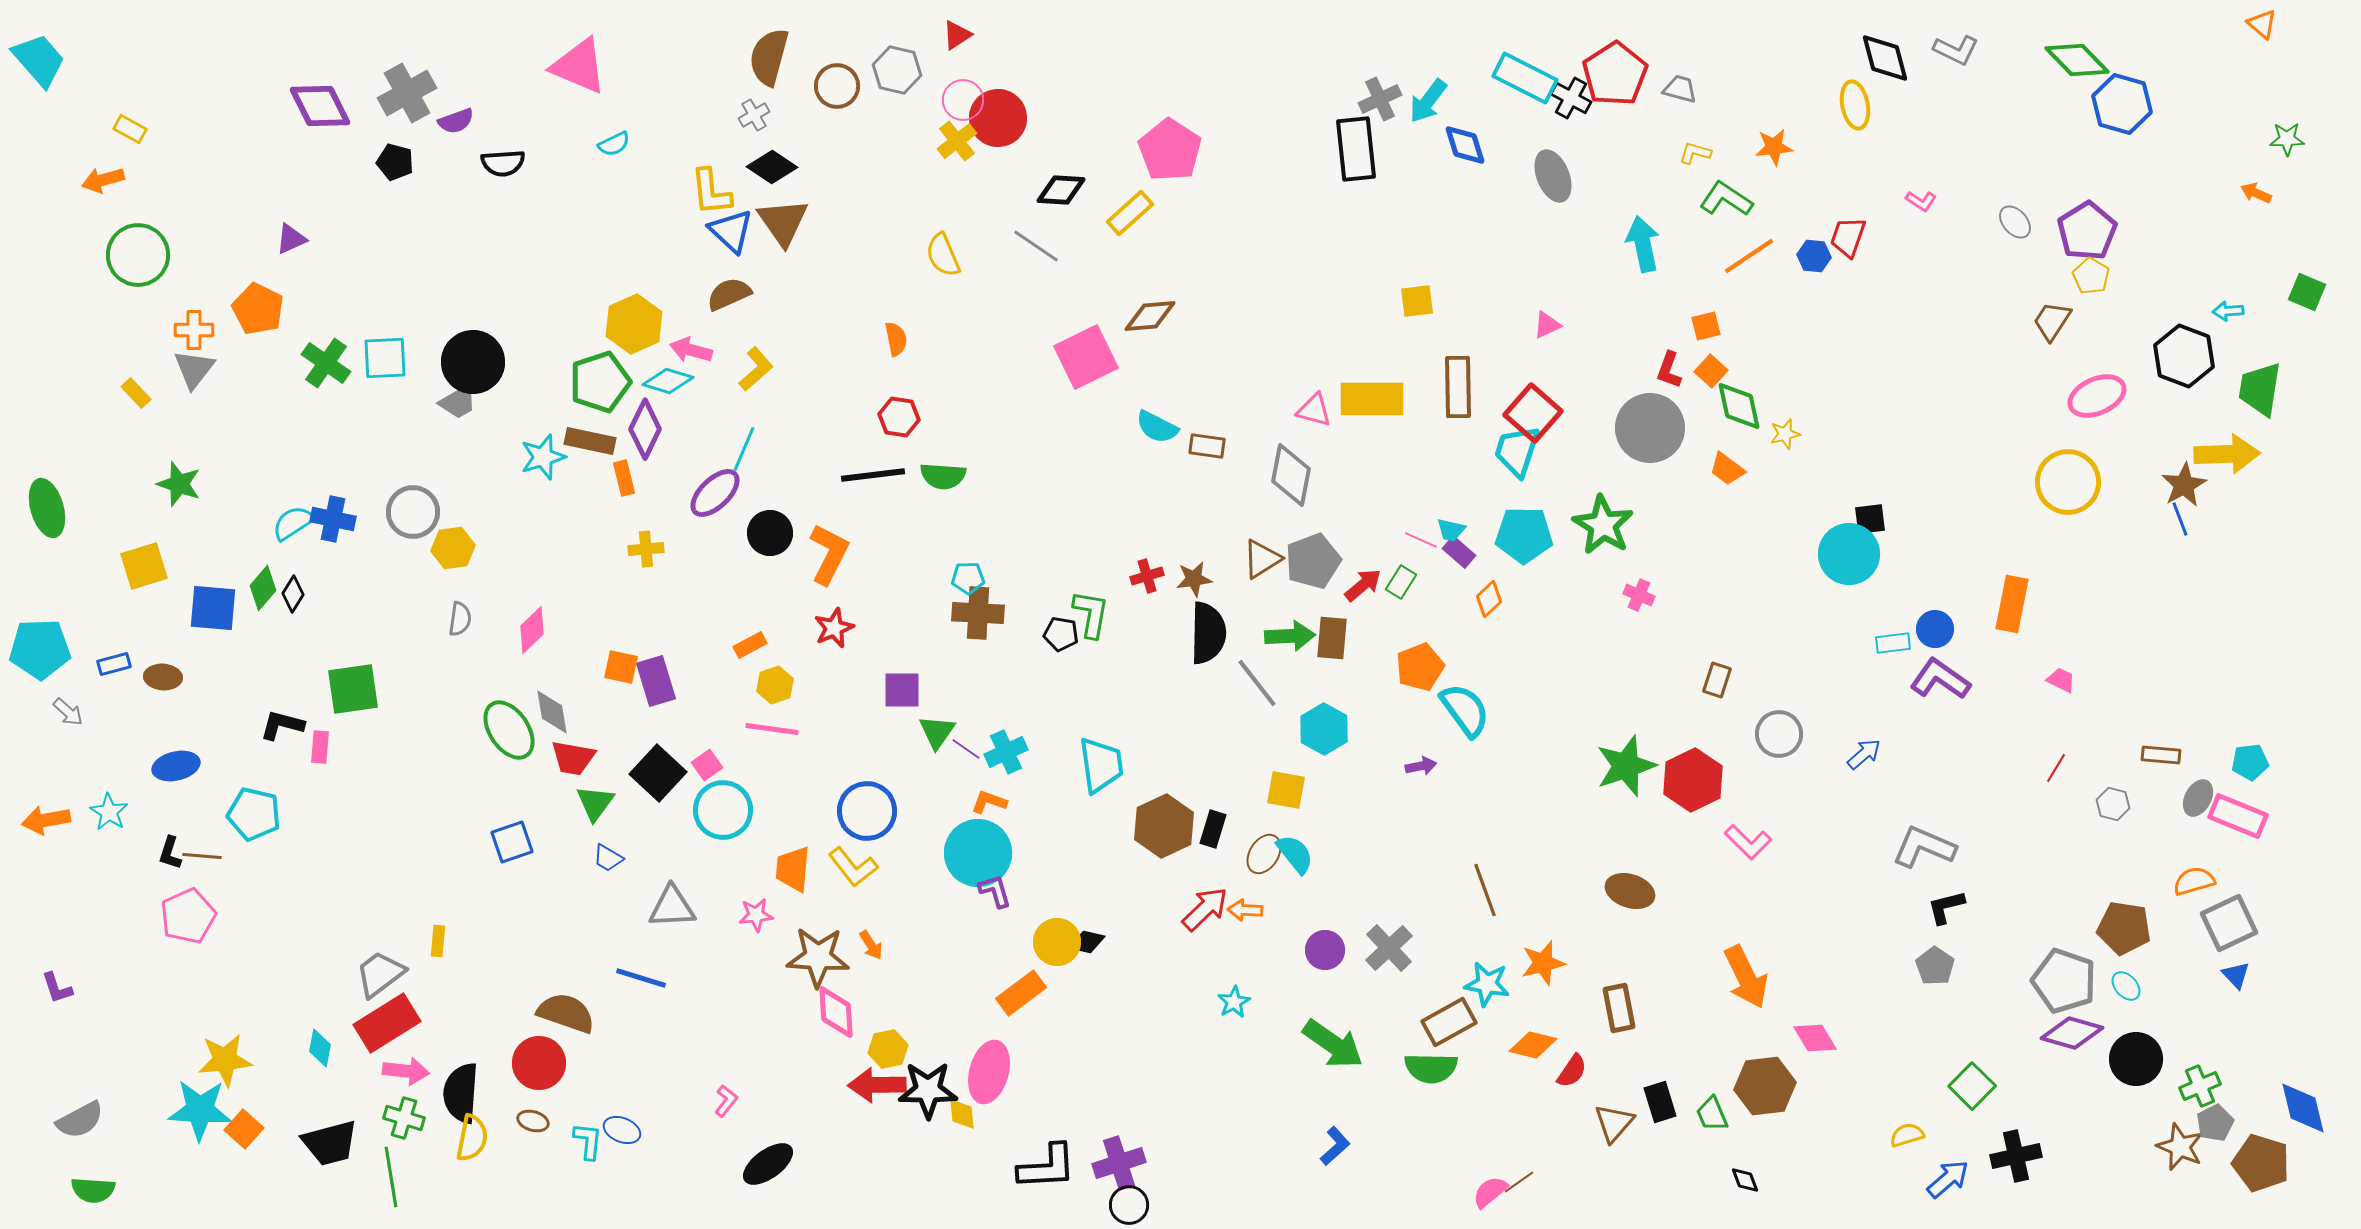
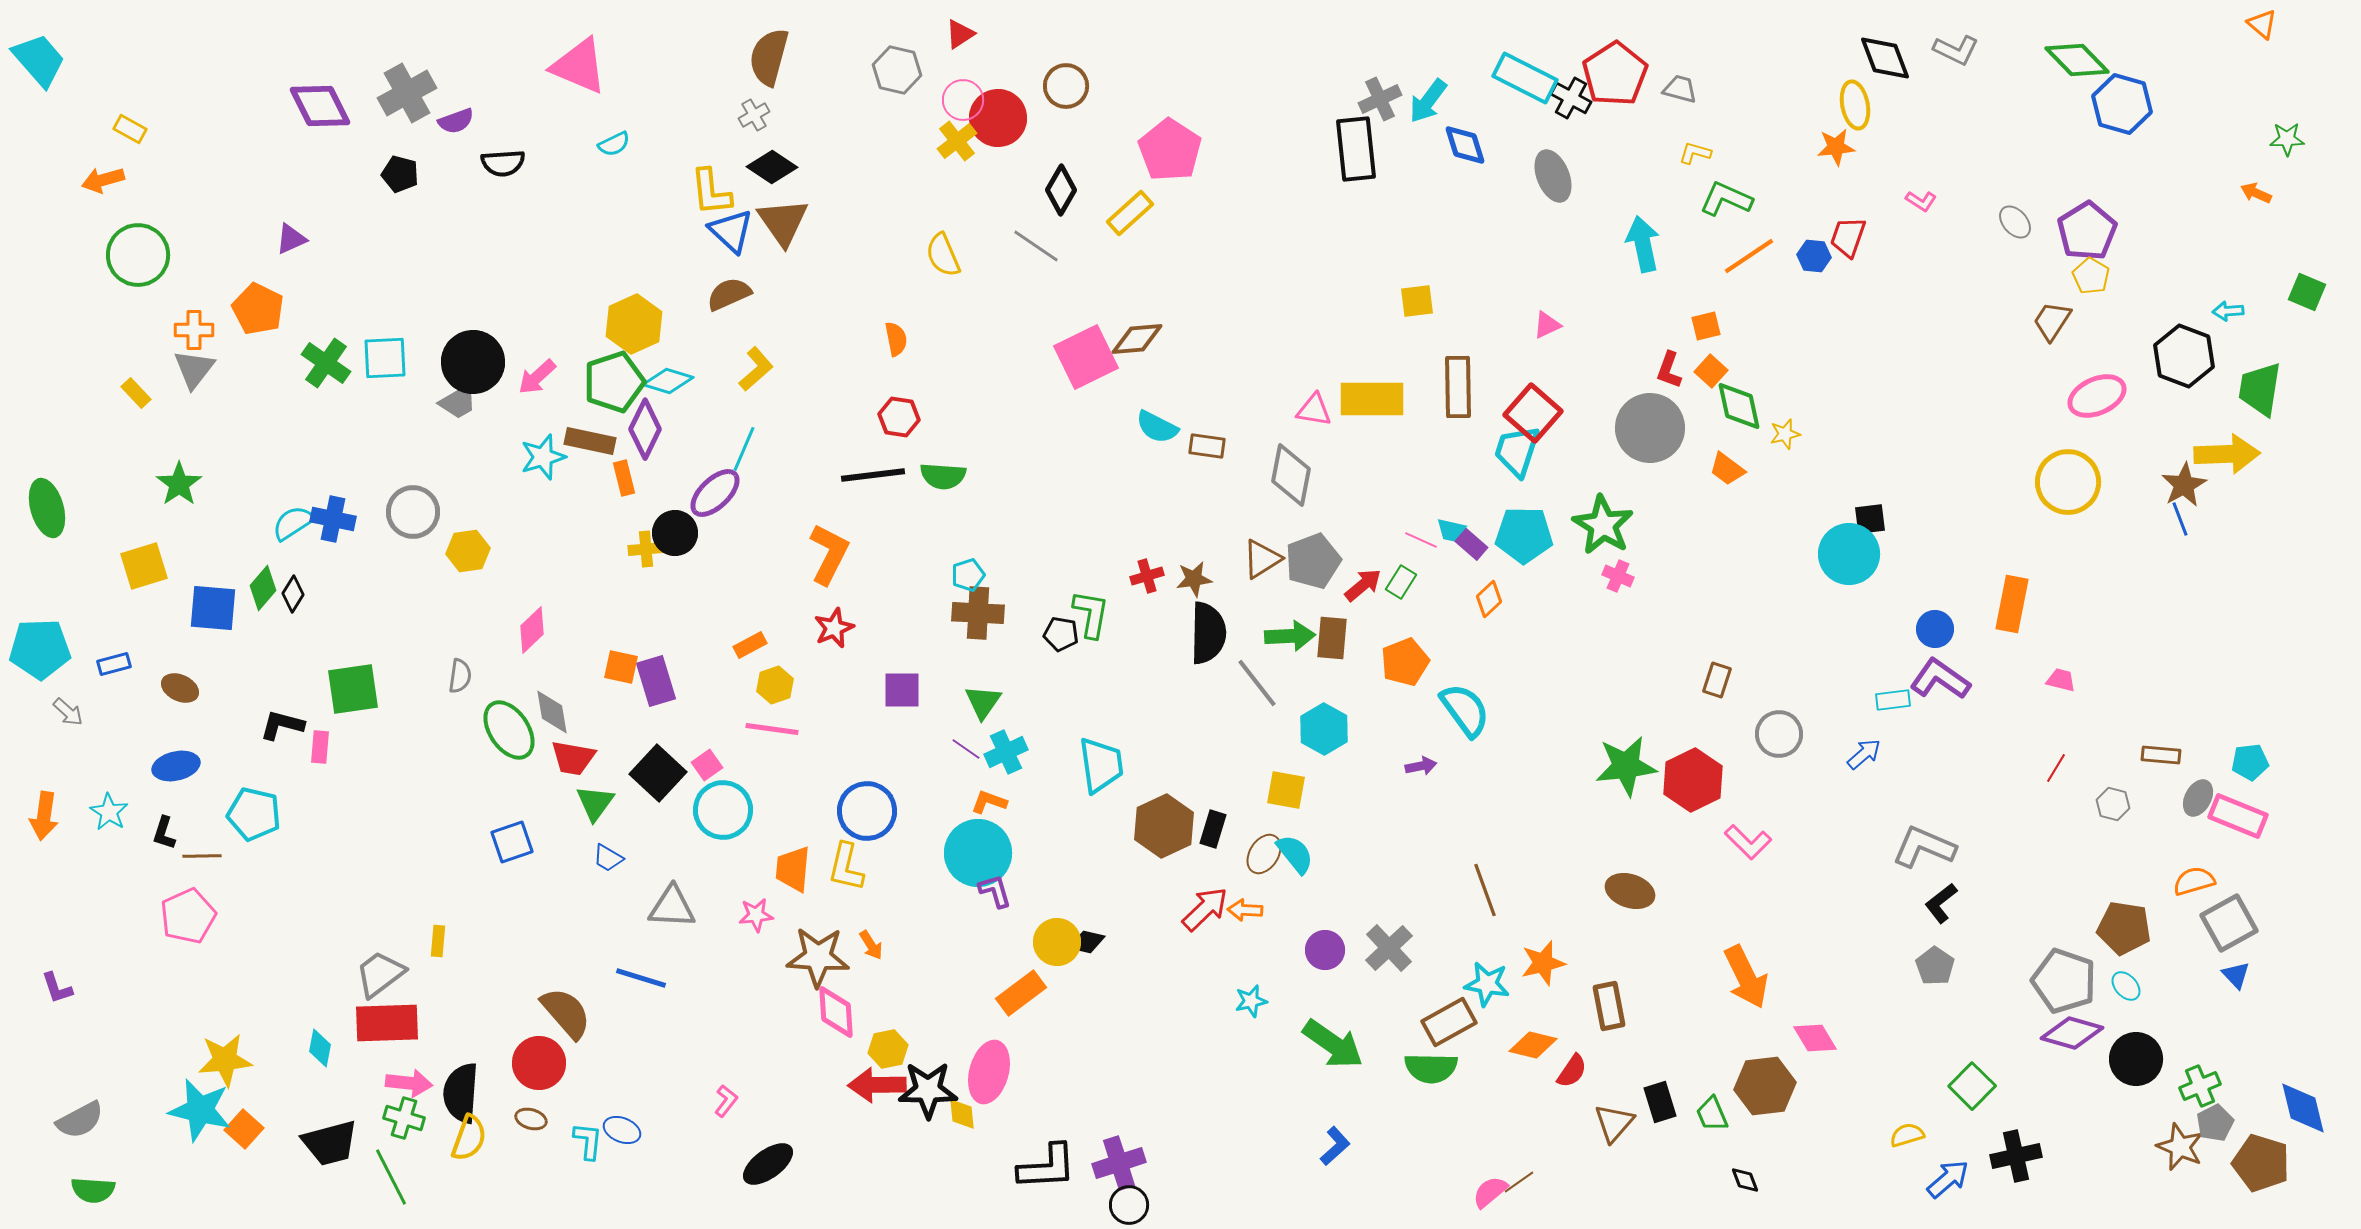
red triangle at (957, 35): moved 3 px right, 1 px up
black diamond at (1885, 58): rotated 6 degrees counterclockwise
brown circle at (837, 86): moved 229 px right
orange star at (1774, 147): moved 62 px right
black pentagon at (395, 162): moved 5 px right, 12 px down
black diamond at (1061, 190): rotated 63 degrees counterclockwise
green L-shape at (1726, 199): rotated 10 degrees counterclockwise
brown diamond at (1150, 316): moved 13 px left, 23 px down
pink arrow at (691, 350): moved 154 px left, 27 px down; rotated 57 degrees counterclockwise
green pentagon at (600, 382): moved 14 px right
pink triangle at (1314, 410): rotated 6 degrees counterclockwise
green star at (179, 484): rotated 18 degrees clockwise
black circle at (770, 533): moved 95 px left
yellow hexagon at (453, 548): moved 15 px right, 3 px down
purple rectangle at (1459, 552): moved 12 px right, 8 px up
cyan pentagon at (968, 578): moved 3 px up; rotated 16 degrees counterclockwise
pink cross at (1639, 595): moved 21 px left, 19 px up
gray semicircle at (460, 619): moved 57 px down
cyan rectangle at (1893, 643): moved 57 px down
orange pentagon at (1420, 667): moved 15 px left, 5 px up
brown ellipse at (163, 677): moved 17 px right, 11 px down; rotated 21 degrees clockwise
pink trapezoid at (2061, 680): rotated 12 degrees counterclockwise
green triangle at (937, 732): moved 46 px right, 30 px up
green star at (1626, 766): rotated 12 degrees clockwise
orange arrow at (46, 820): moved 2 px left, 4 px up; rotated 72 degrees counterclockwise
black L-shape at (170, 853): moved 6 px left, 20 px up
brown line at (202, 856): rotated 6 degrees counterclockwise
yellow L-shape at (853, 867): moved 7 px left; rotated 51 degrees clockwise
gray triangle at (672, 907): rotated 6 degrees clockwise
black L-shape at (1946, 907): moved 5 px left, 4 px up; rotated 24 degrees counterclockwise
gray square at (2229, 923): rotated 4 degrees counterclockwise
cyan star at (1234, 1002): moved 17 px right, 1 px up; rotated 16 degrees clockwise
brown rectangle at (1619, 1008): moved 10 px left, 2 px up
brown semicircle at (566, 1013): rotated 30 degrees clockwise
red rectangle at (387, 1023): rotated 30 degrees clockwise
pink arrow at (406, 1071): moved 3 px right, 12 px down
cyan star at (200, 1110): rotated 10 degrees clockwise
brown ellipse at (533, 1121): moved 2 px left, 2 px up
yellow semicircle at (472, 1138): moved 3 px left; rotated 9 degrees clockwise
green line at (391, 1177): rotated 18 degrees counterclockwise
